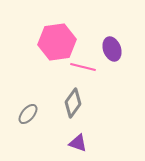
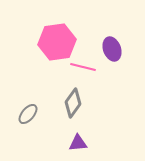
purple triangle: rotated 24 degrees counterclockwise
